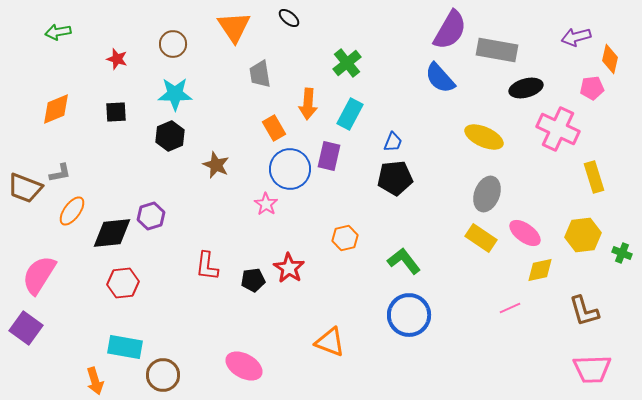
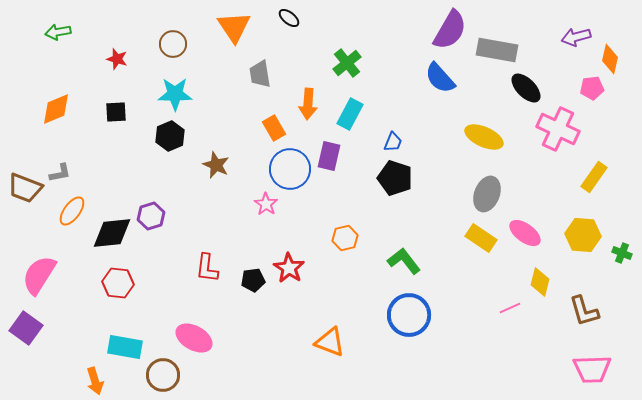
black ellipse at (526, 88): rotated 60 degrees clockwise
yellow rectangle at (594, 177): rotated 52 degrees clockwise
black pentagon at (395, 178): rotated 24 degrees clockwise
yellow hexagon at (583, 235): rotated 12 degrees clockwise
red L-shape at (207, 266): moved 2 px down
yellow diamond at (540, 270): moved 12 px down; rotated 64 degrees counterclockwise
red hexagon at (123, 283): moved 5 px left; rotated 12 degrees clockwise
pink ellipse at (244, 366): moved 50 px left, 28 px up
